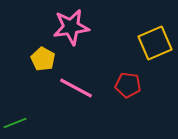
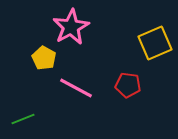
pink star: rotated 21 degrees counterclockwise
yellow pentagon: moved 1 px right, 1 px up
green line: moved 8 px right, 4 px up
